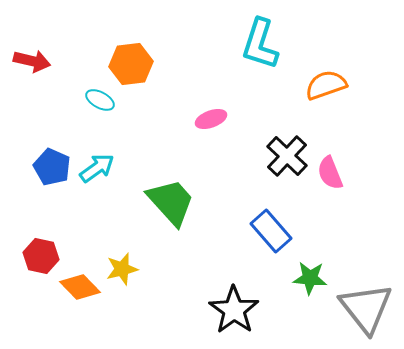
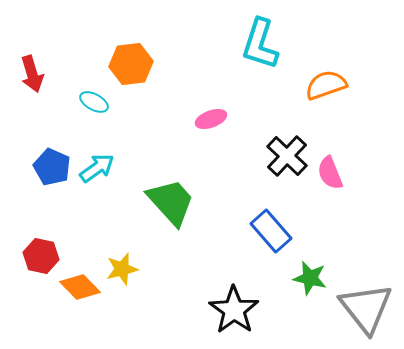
red arrow: moved 13 px down; rotated 60 degrees clockwise
cyan ellipse: moved 6 px left, 2 px down
green star: rotated 8 degrees clockwise
